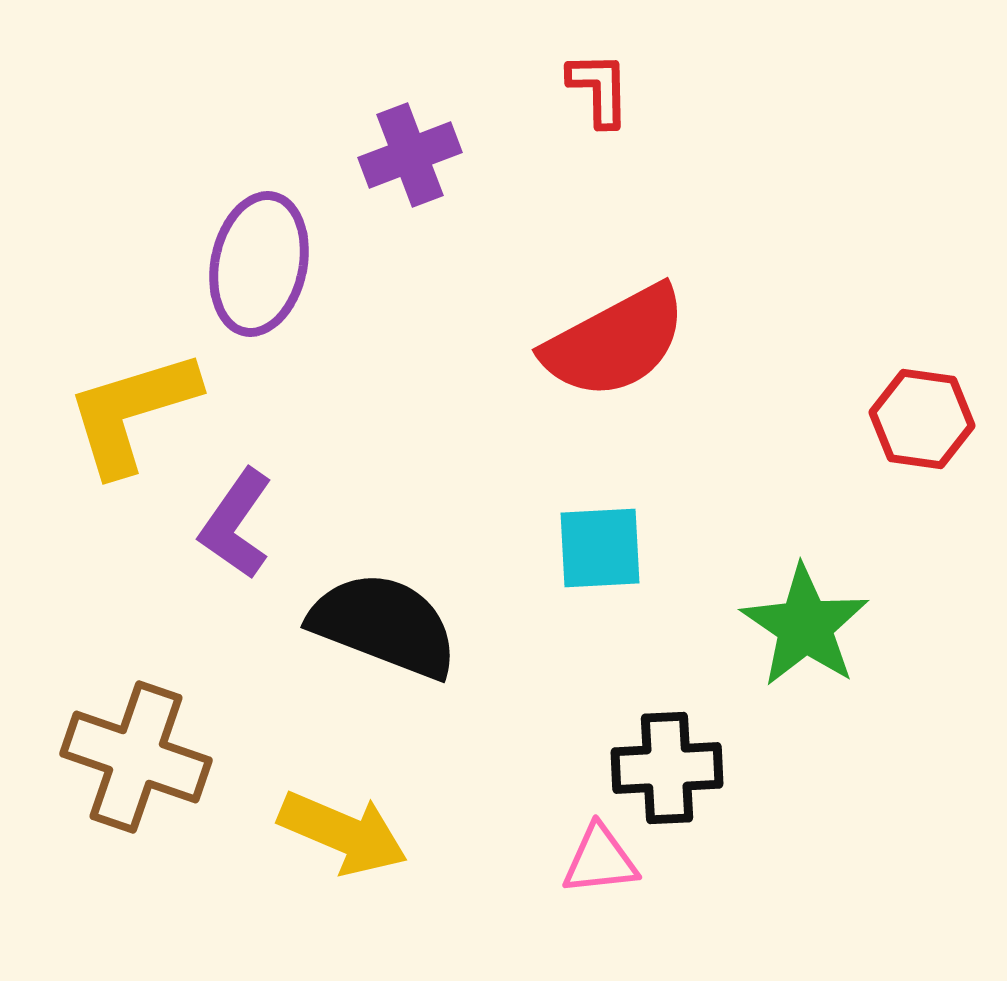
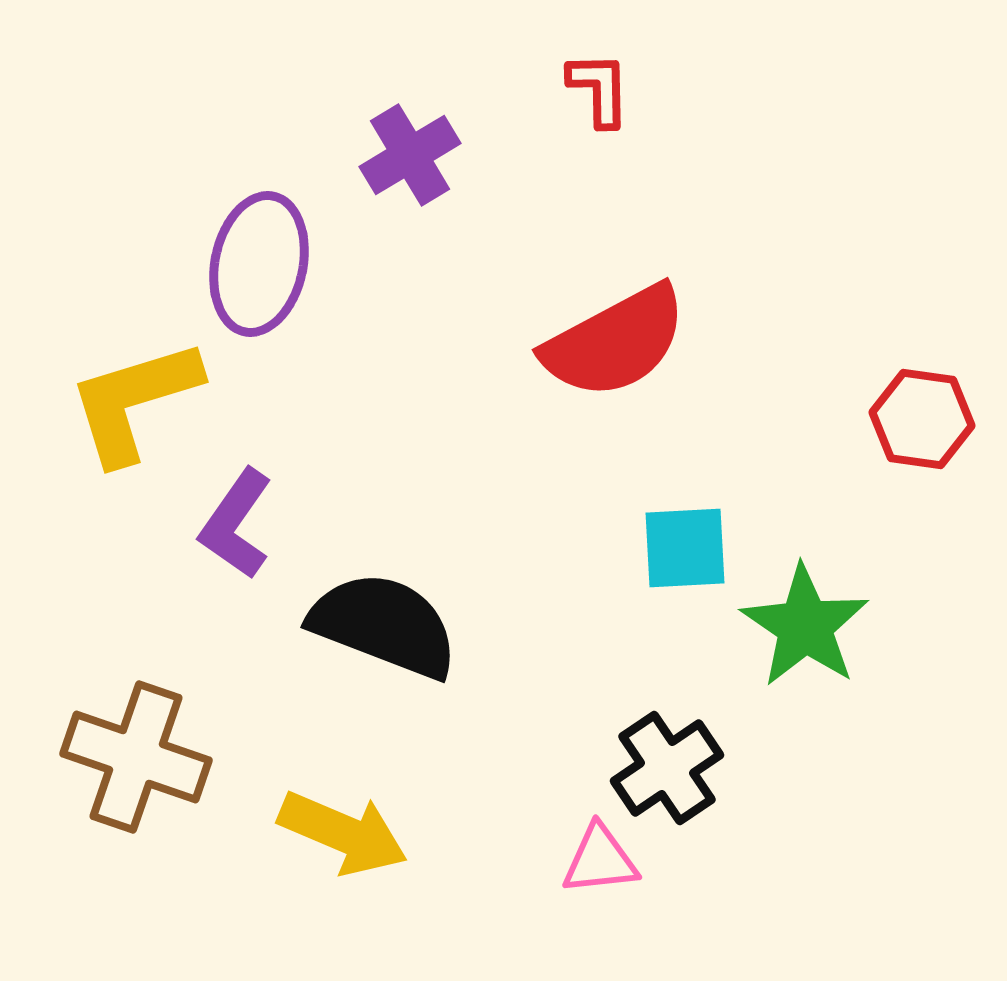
purple cross: rotated 10 degrees counterclockwise
yellow L-shape: moved 2 px right, 11 px up
cyan square: moved 85 px right
black cross: rotated 31 degrees counterclockwise
